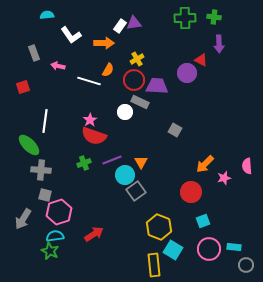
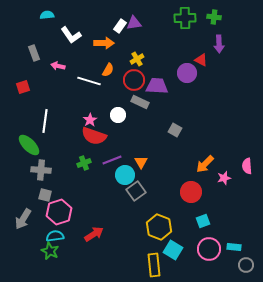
white circle at (125, 112): moved 7 px left, 3 px down
